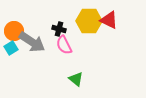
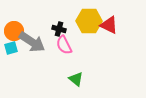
red triangle: moved 5 px down
cyan square: rotated 16 degrees clockwise
